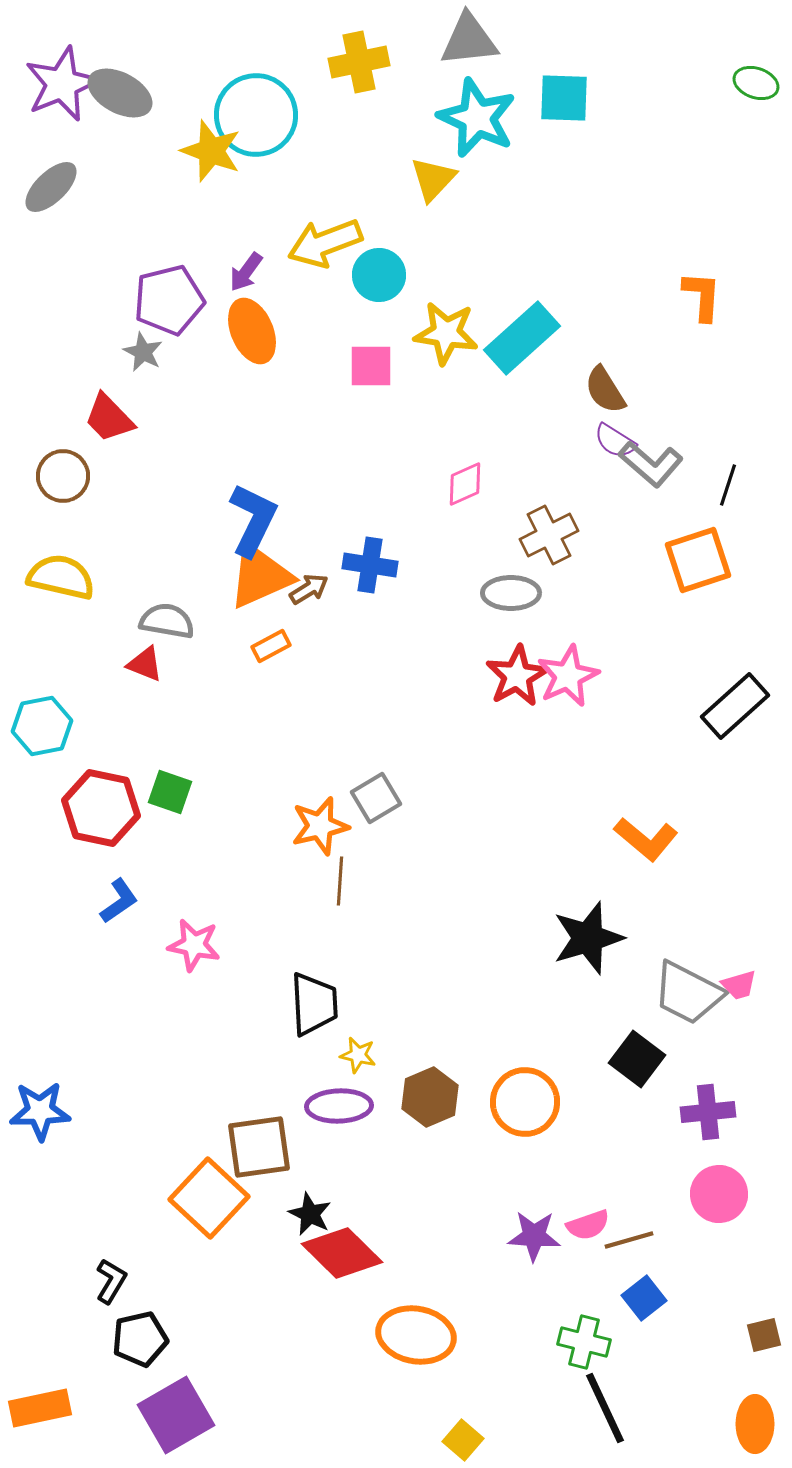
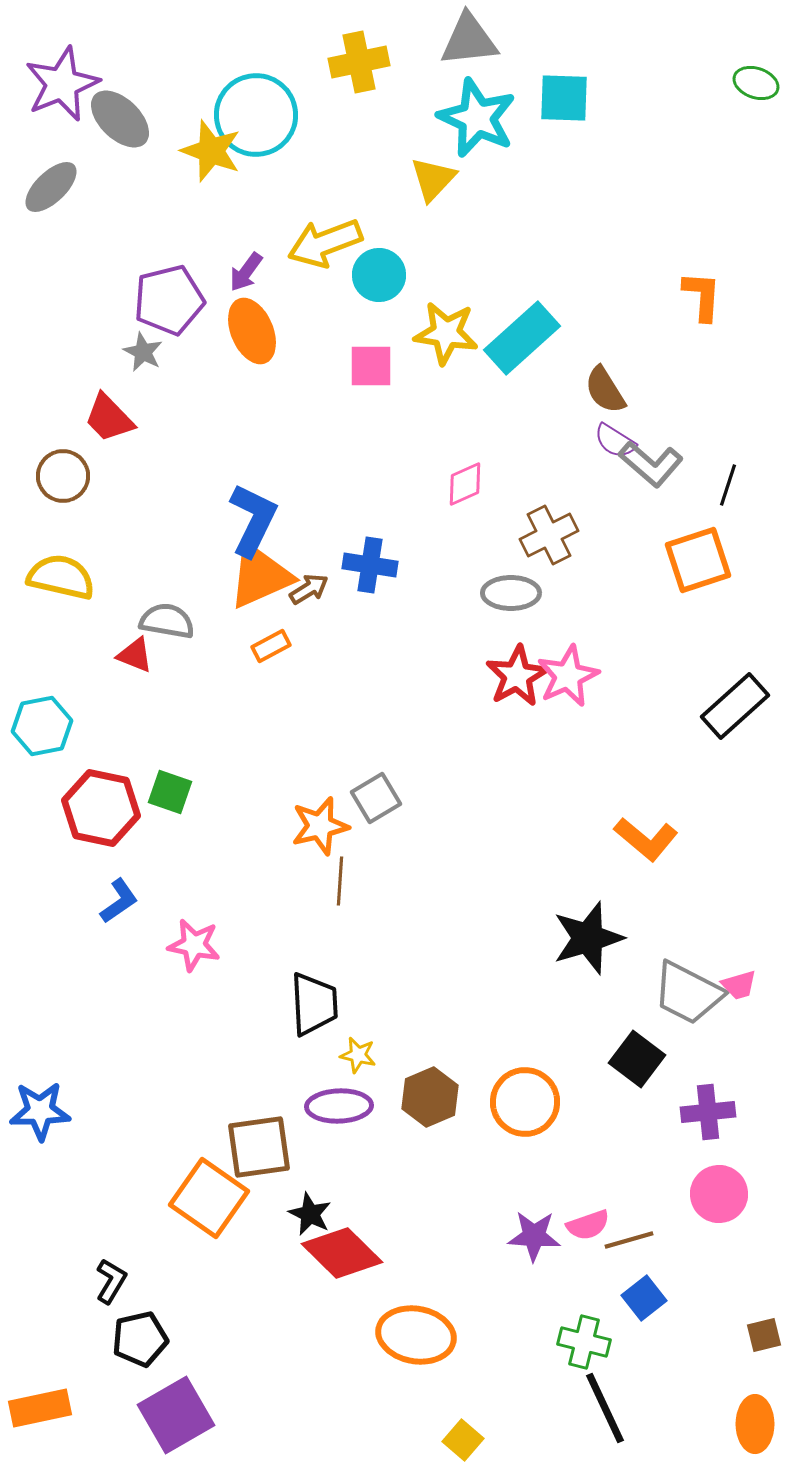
gray ellipse at (120, 93): moved 26 px down; rotated 16 degrees clockwise
red triangle at (145, 664): moved 10 px left, 9 px up
orange square at (209, 1198): rotated 8 degrees counterclockwise
